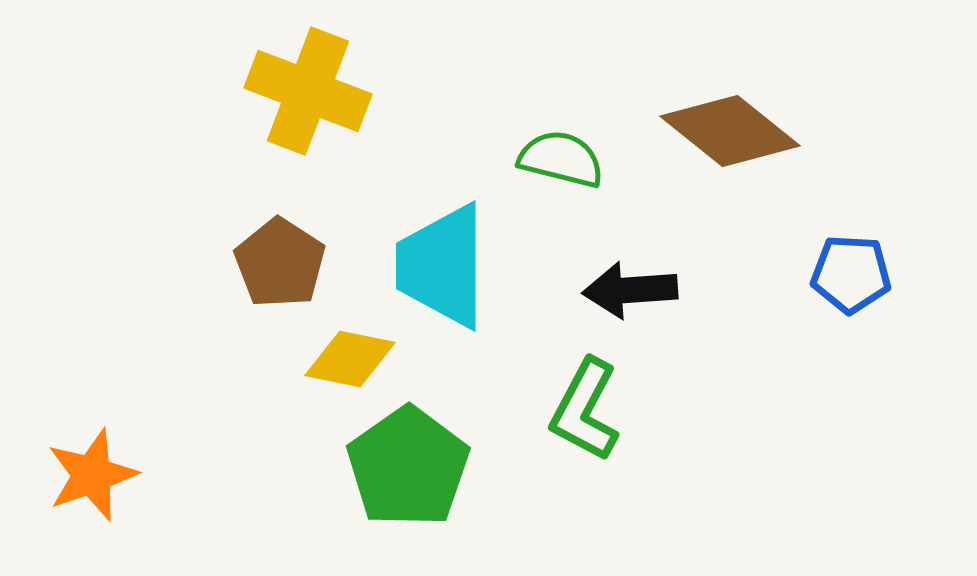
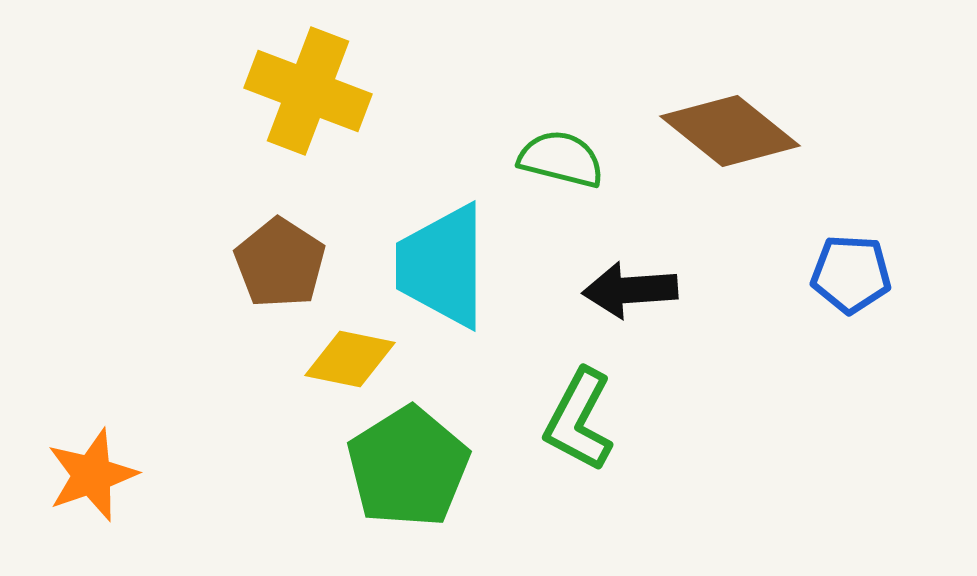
green L-shape: moved 6 px left, 10 px down
green pentagon: rotated 3 degrees clockwise
